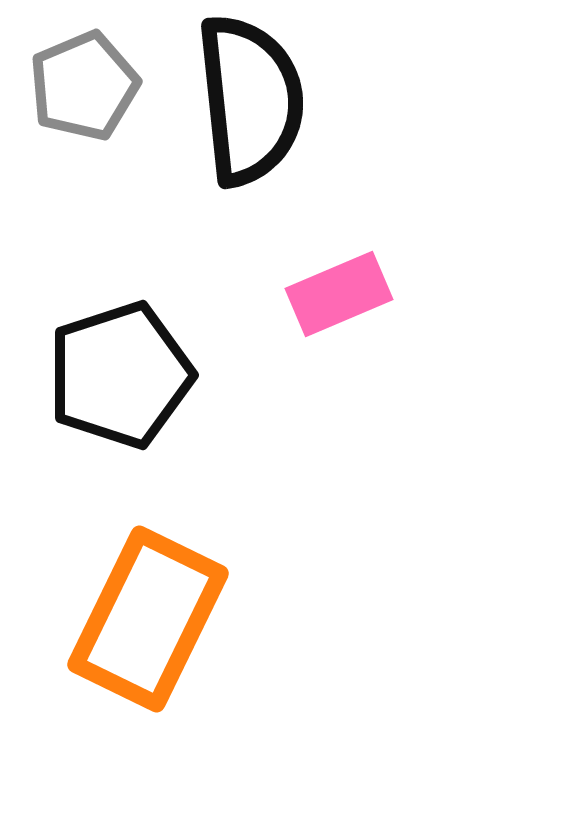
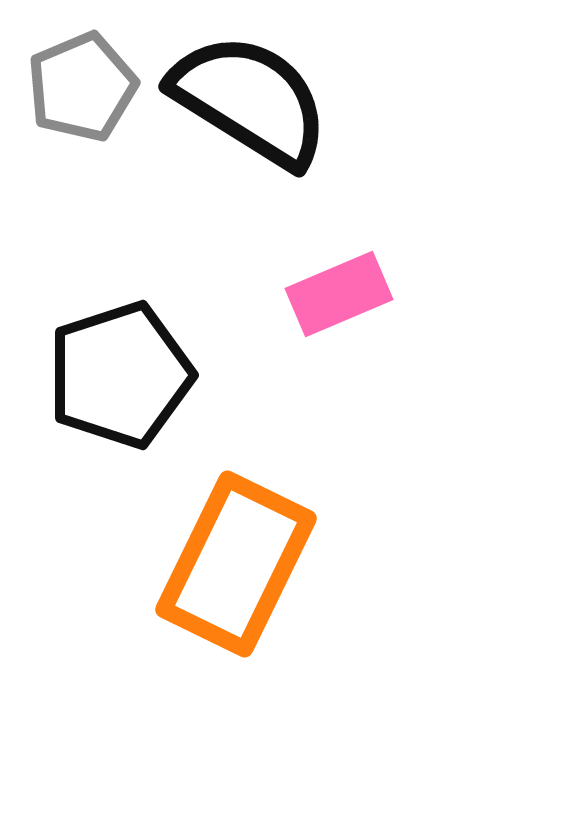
gray pentagon: moved 2 px left, 1 px down
black semicircle: rotated 52 degrees counterclockwise
orange rectangle: moved 88 px right, 55 px up
